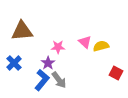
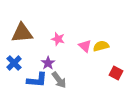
brown triangle: moved 2 px down
pink triangle: moved 4 px down
pink star: moved 8 px up; rotated 16 degrees clockwise
blue L-shape: moved 5 px left; rotated 55 degrees clockwise
